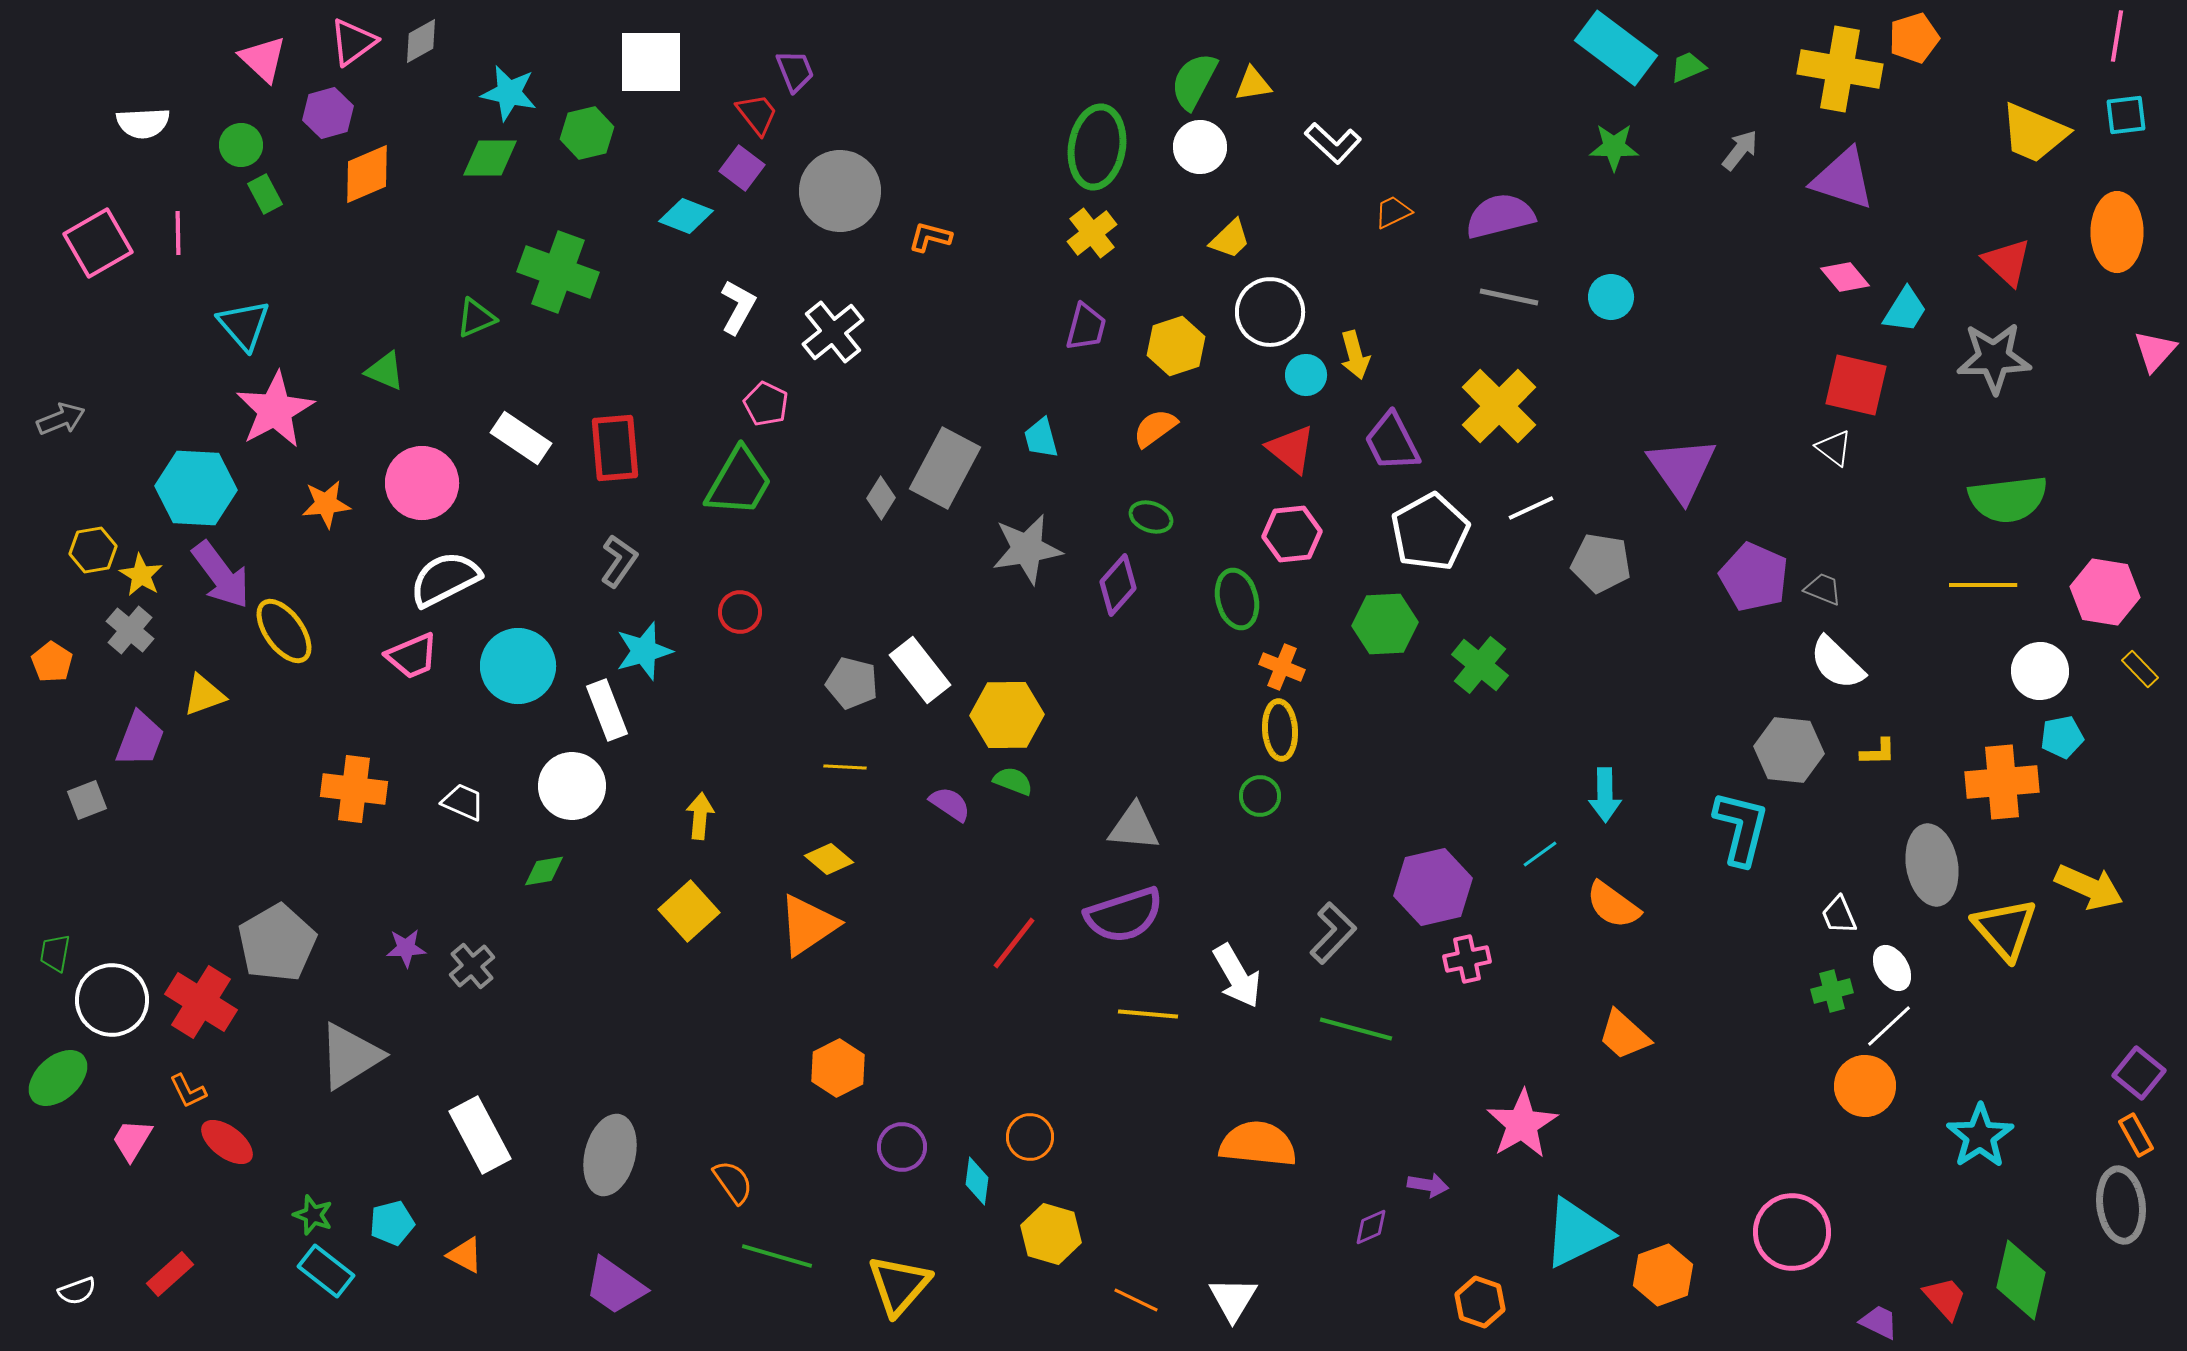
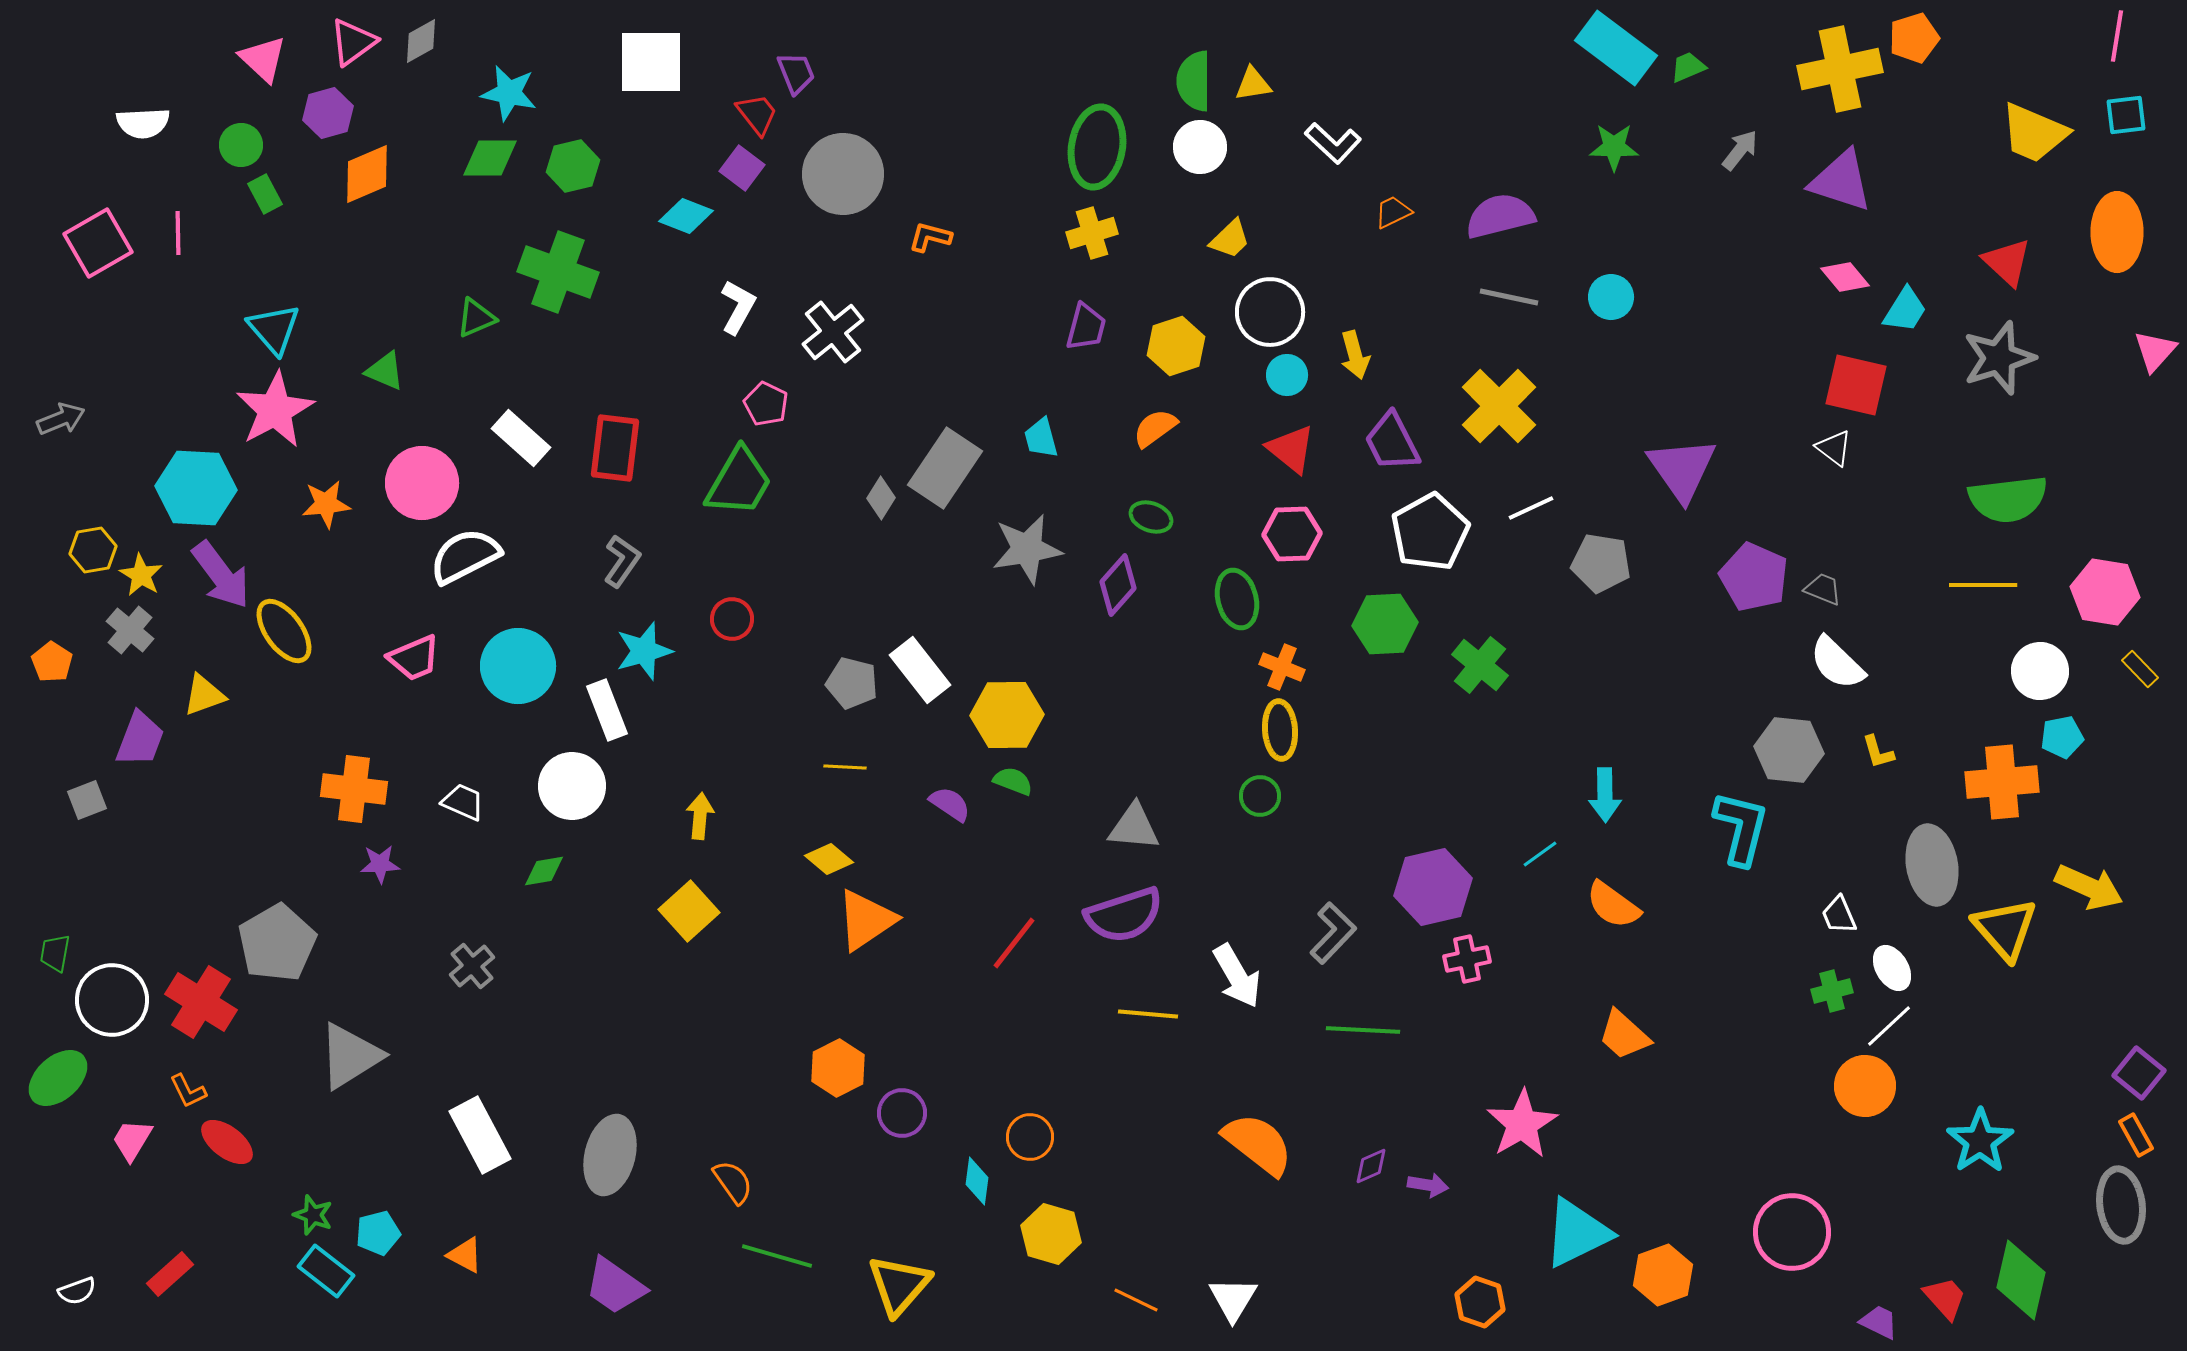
yellow cross at (1840, 69): rotated 22 degrees counterclockwise
purple trapezoid at (795, 71): moved 1 px right, 2 px down
green semicircle at (1194, 81): rotated 28 degrees counterclockwise
green hexagon at (587, 133): moved 14 px left, 33 px down
purple triangle at (1843, 179): moved 2 px left, 2 px down
gray circle at (840, 191): moved 3 px right, 17 px up
yellow cross at (1092, 233): rotated 21 degrees clockwise
cyan triangle at (244, 325): moved 30 px right, 4 px down
gray star at (1994, 358): moved 5 px right; rotated 16 degrees counterclockwise
cyan circle at (1306, 375): moved 19 px left
white rectangle at (521, 438): rotated 8 degrees clockwise
red rectangle at (615, 448): rotated 12 degrees clockwise
gray rectangle at (945, 468): rotated 6 degrees clockwise
pink hexagon at (1292, 534): rotated 4 degrees clockwise
gray L-shape at (619, 561): moved 3 px right
white semicircle at (445, 579): moved 20 px right, 23 px up
red circle at (740, 612): moved 8 px left, 7 px down
pink trapezoid at (412, 656): moved 2 px right, 2 px down
yellow L-shape at (1878, 752): rotated 75 degrees clockwise
orange triangle at (808, 925): moved 58 px right, 5 px up
purple star at (406, 948): moved 26 px left, 84 px up
green line at (1356, 1029): moved 7 px right, 1 px down; rotated 12 degrees counterclockwise
cyan star at (1980, 1136): moved 5 px down
orange semicircle at (1258, 1144): rotated 32 degrees clockwise
purple circle at (902, 1147): moved 34 px up
cyan pentagon at (392, 1223): moved 14 px left, 10 px down
purple diamond at (1371, 1227): moved 61 px up
